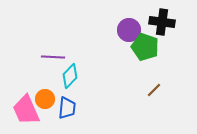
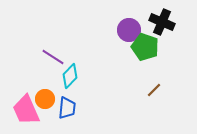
black cross: rotated 15 degrees clockwise
purple line: rotated 30 degrees clockwise
